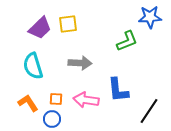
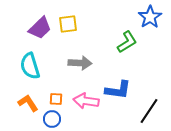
blue star: rotated 30 degrees counterclockwise
green L-shape: moved 1 px down; rotated 10 degrees counterclockwise
cyan semicircle: moved 3 px left
blue L-shape: rotated 76 degrees counterclockwise
pink arrow: moved 1 px down
